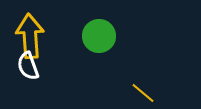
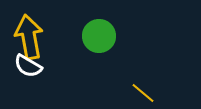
yellow arrow: moved 1 px left, 1 px down; rotated 6 degrees counterclockwise
white semicircle: rotated 40 degrees counterclockwise
